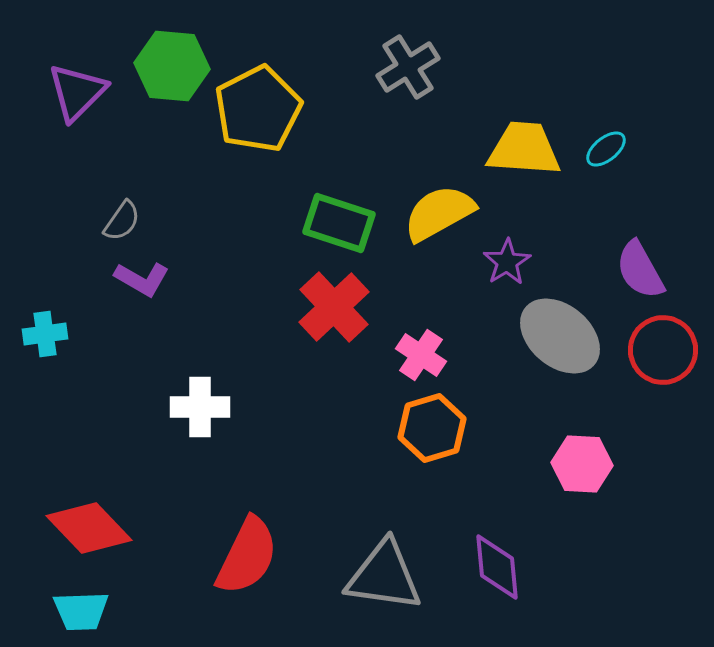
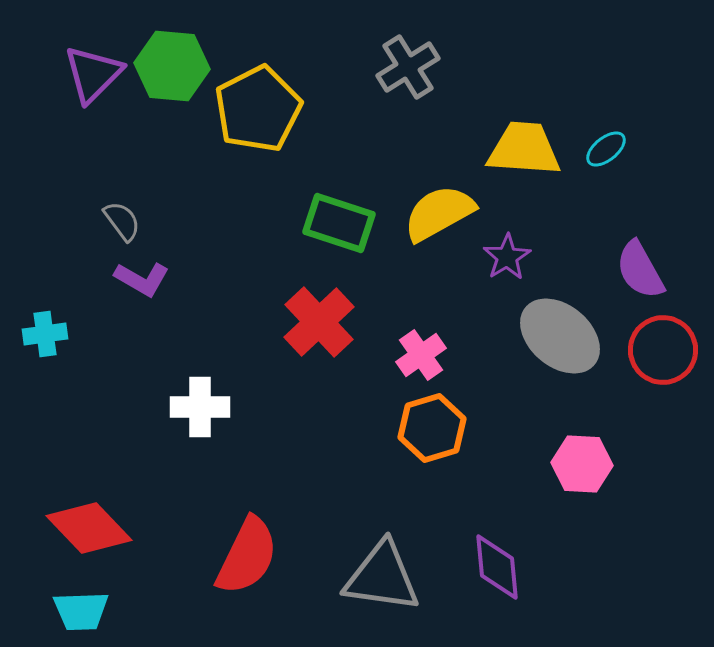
purple triangle: moved 16 px right, 18 px up
gray semicircle: rotated 72 degrees counterclockwise
purple star: moved 5 px up
red cross: moved 15 px left, 15 px down
pink cross: rotated 21 degrees clockwise
gray triangle: moved 2 px left, 1 px down
